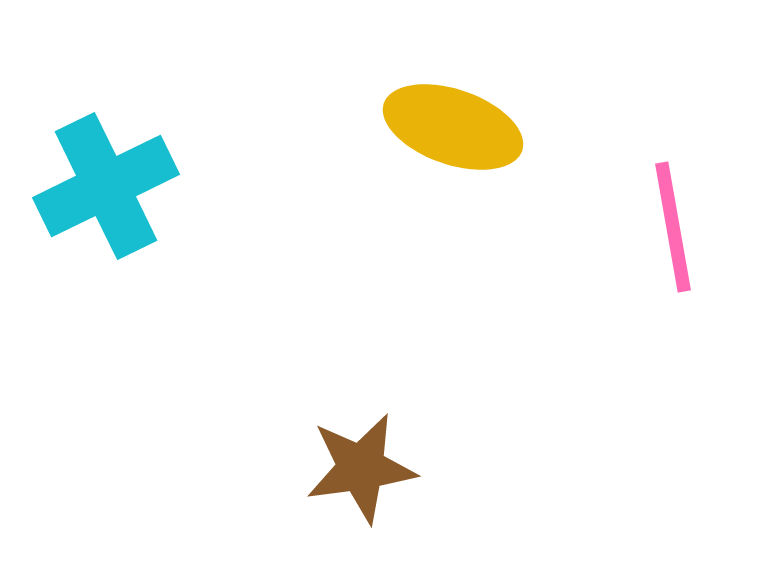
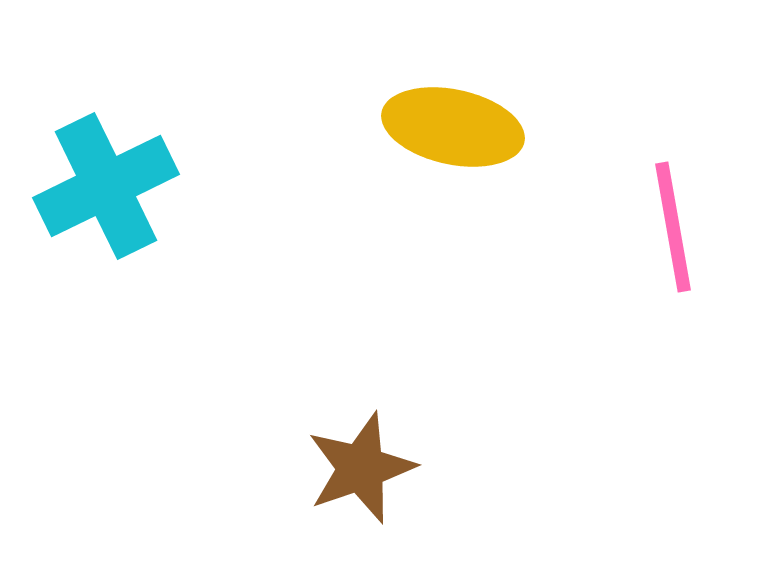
yellow ellipse: rotated 7 degrees counterclockwise
brown star: rotated 11 degrees counterclockwise
